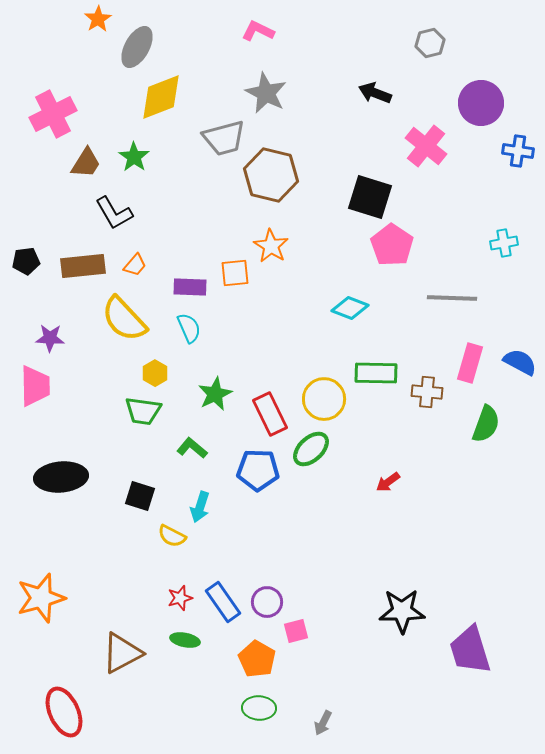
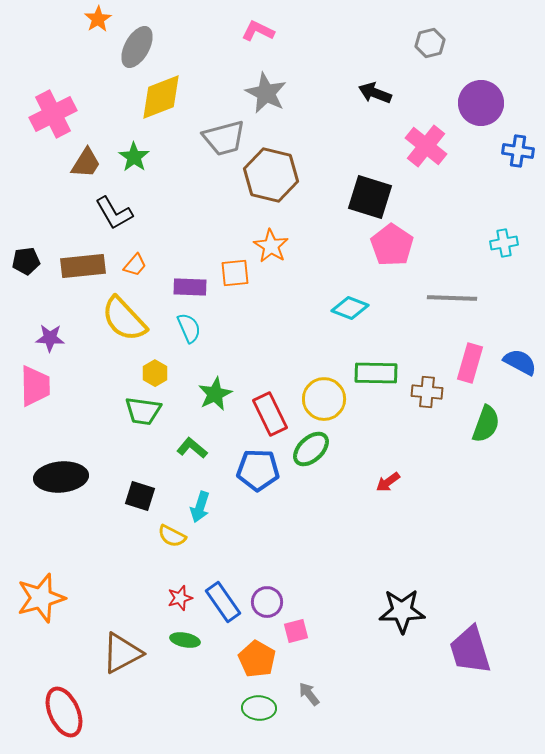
gray arrow at (323, 723): moved 14 px left, 29 px up; rotated 115 degrees clockwise
